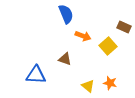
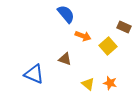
blue semicircle: rotated 18 degrees counterclockwise
blue triangle: moved 2 px left, 1 px up; rotated 20 degrees clockwise
yellow triangle: moved 2 px up
